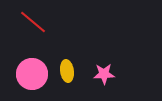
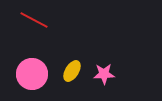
red line: moved 1 px right, 2 px up; rotated 12 degrees counterclockwise
yellow ellipse: moved 5 px right; rotated 40 degrees clockwise
